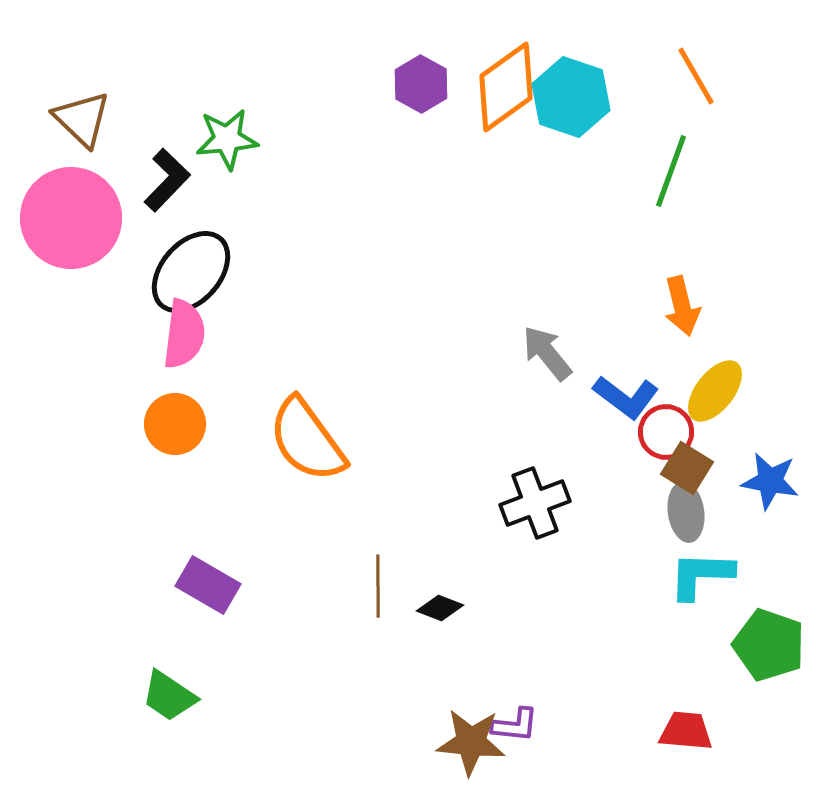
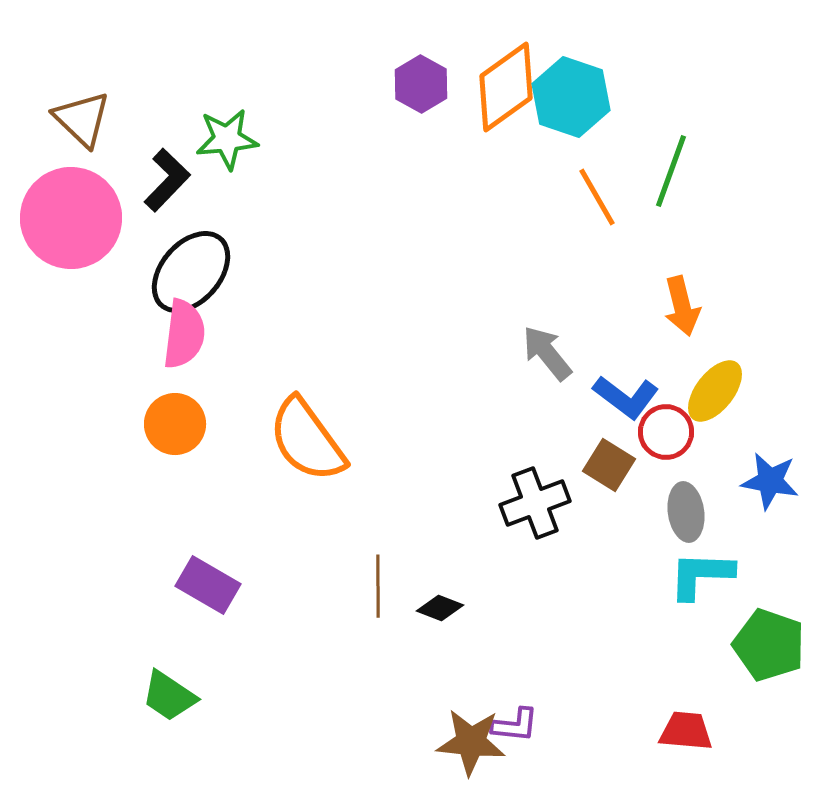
orange line: moved 99 px left, 121 px down
brown square: moved 78 px left, 3 px up
